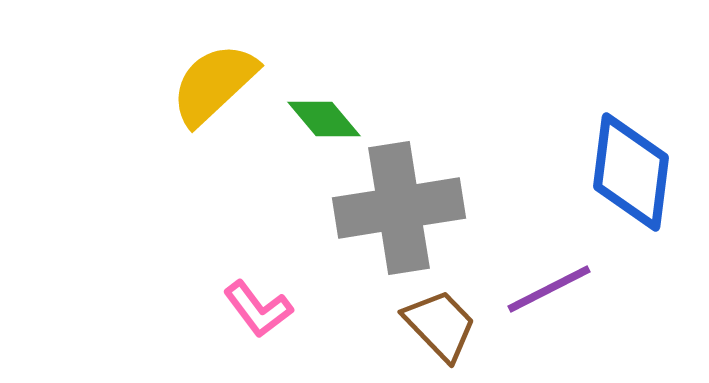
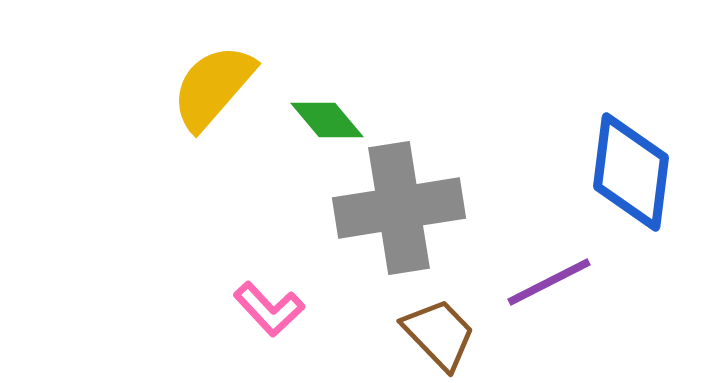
yellow semicircle: moved 1 px left, 3 px down; rotated 6 degrees counterclockwise
green diamond: moved 3 px right, 1 px down
purple line: moved 7 px up
pink L-shape: moved 11 px right; rotated 6 degrees counterclockwise
brown trapezoid: moved 1 px left, 9 px down
